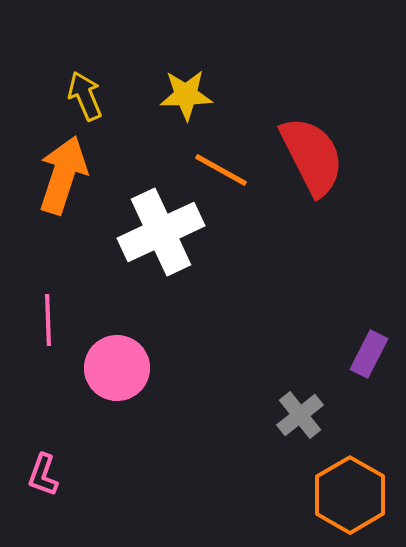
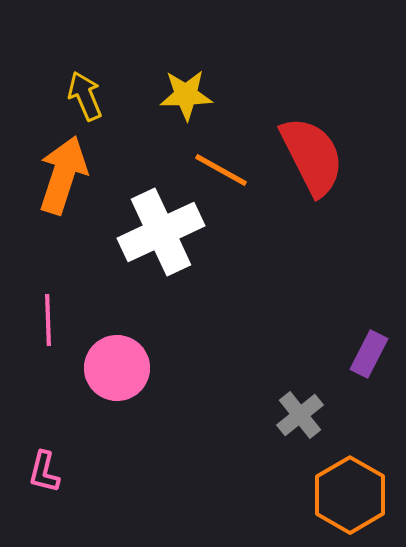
pink L-shape: moved 1 px right, 3 px up; rotated 6 degrees counterclockwise
